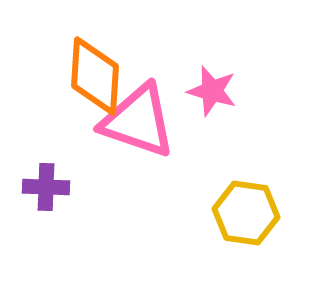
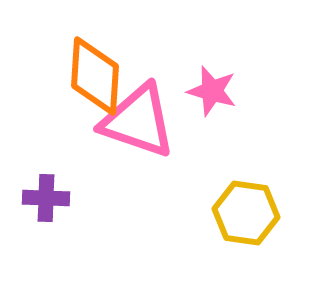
purple cross: moved 11 px down
